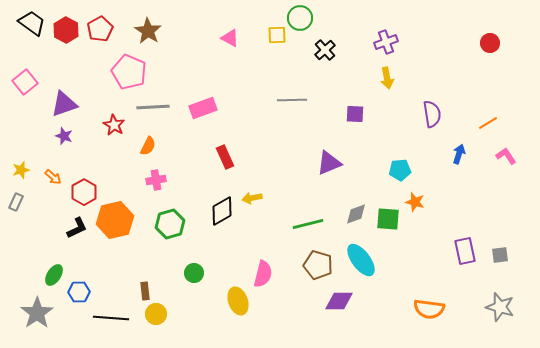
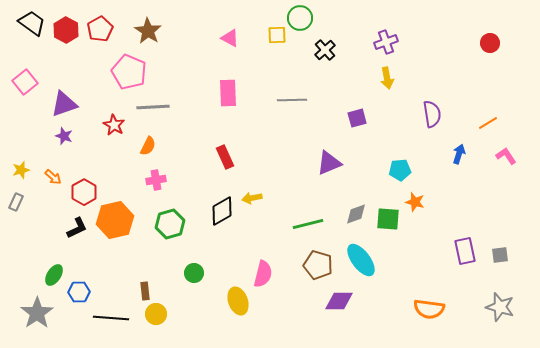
pink rectangle at (203, 108): moved 25 px right, 15 px up; rotated 72 degrees counterclockwise
purple square at (355, 114): moved 2 px right, 4 px down; rotated 18 degrees counterclockwise
